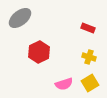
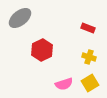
red hexagon: moved 3 px right, 2 px up
